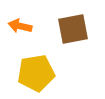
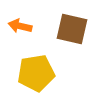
brown square: moved 1 px left; rotated 24 degrees clockwise
